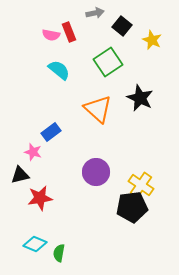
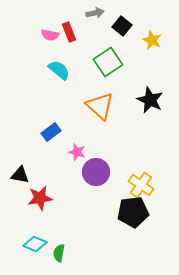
pink semicircle: moved 1 px left
black star: moved 10 px right, 2 px down
orange triangle: moved 2 px right, 3 px up
pink star: moved 44 px right
black triangle: rotated 24 degrees clockwise
black pentagon: moved 1 px right, 5 px down
